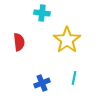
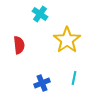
cyan cross: moved 2 px left, 1 px down; rotated 28 degrees clockwise
red semicircle: moved 3 px down
